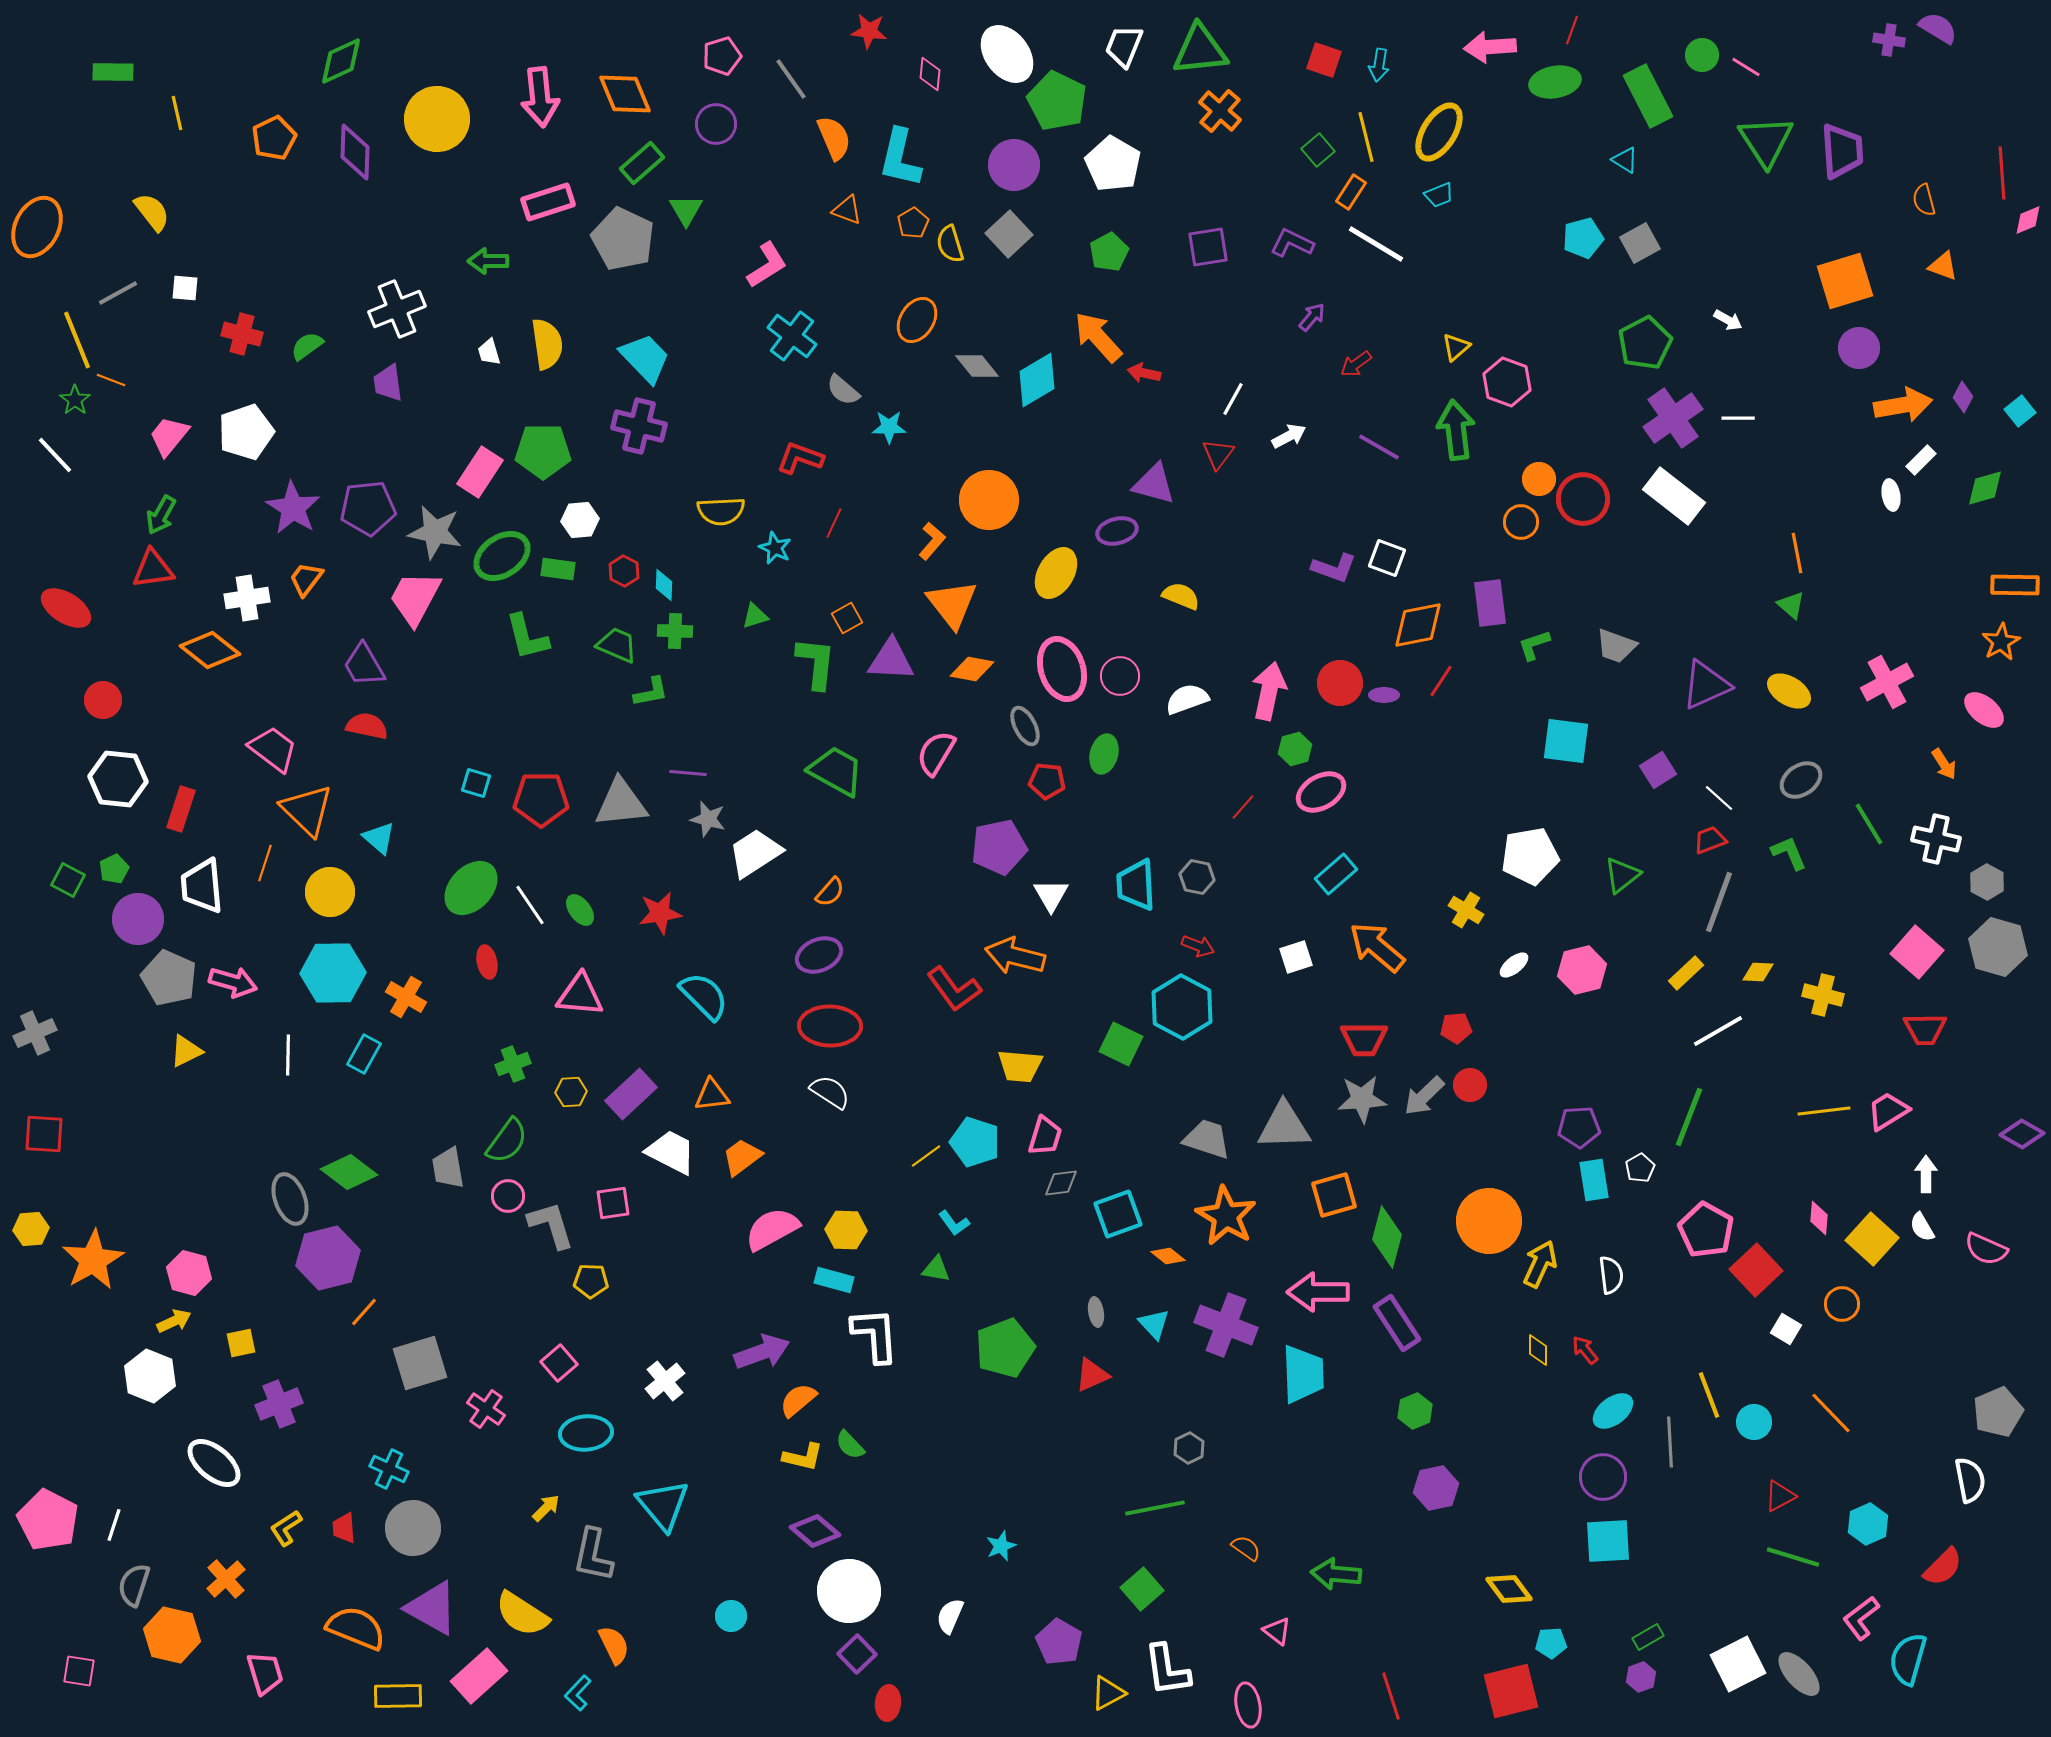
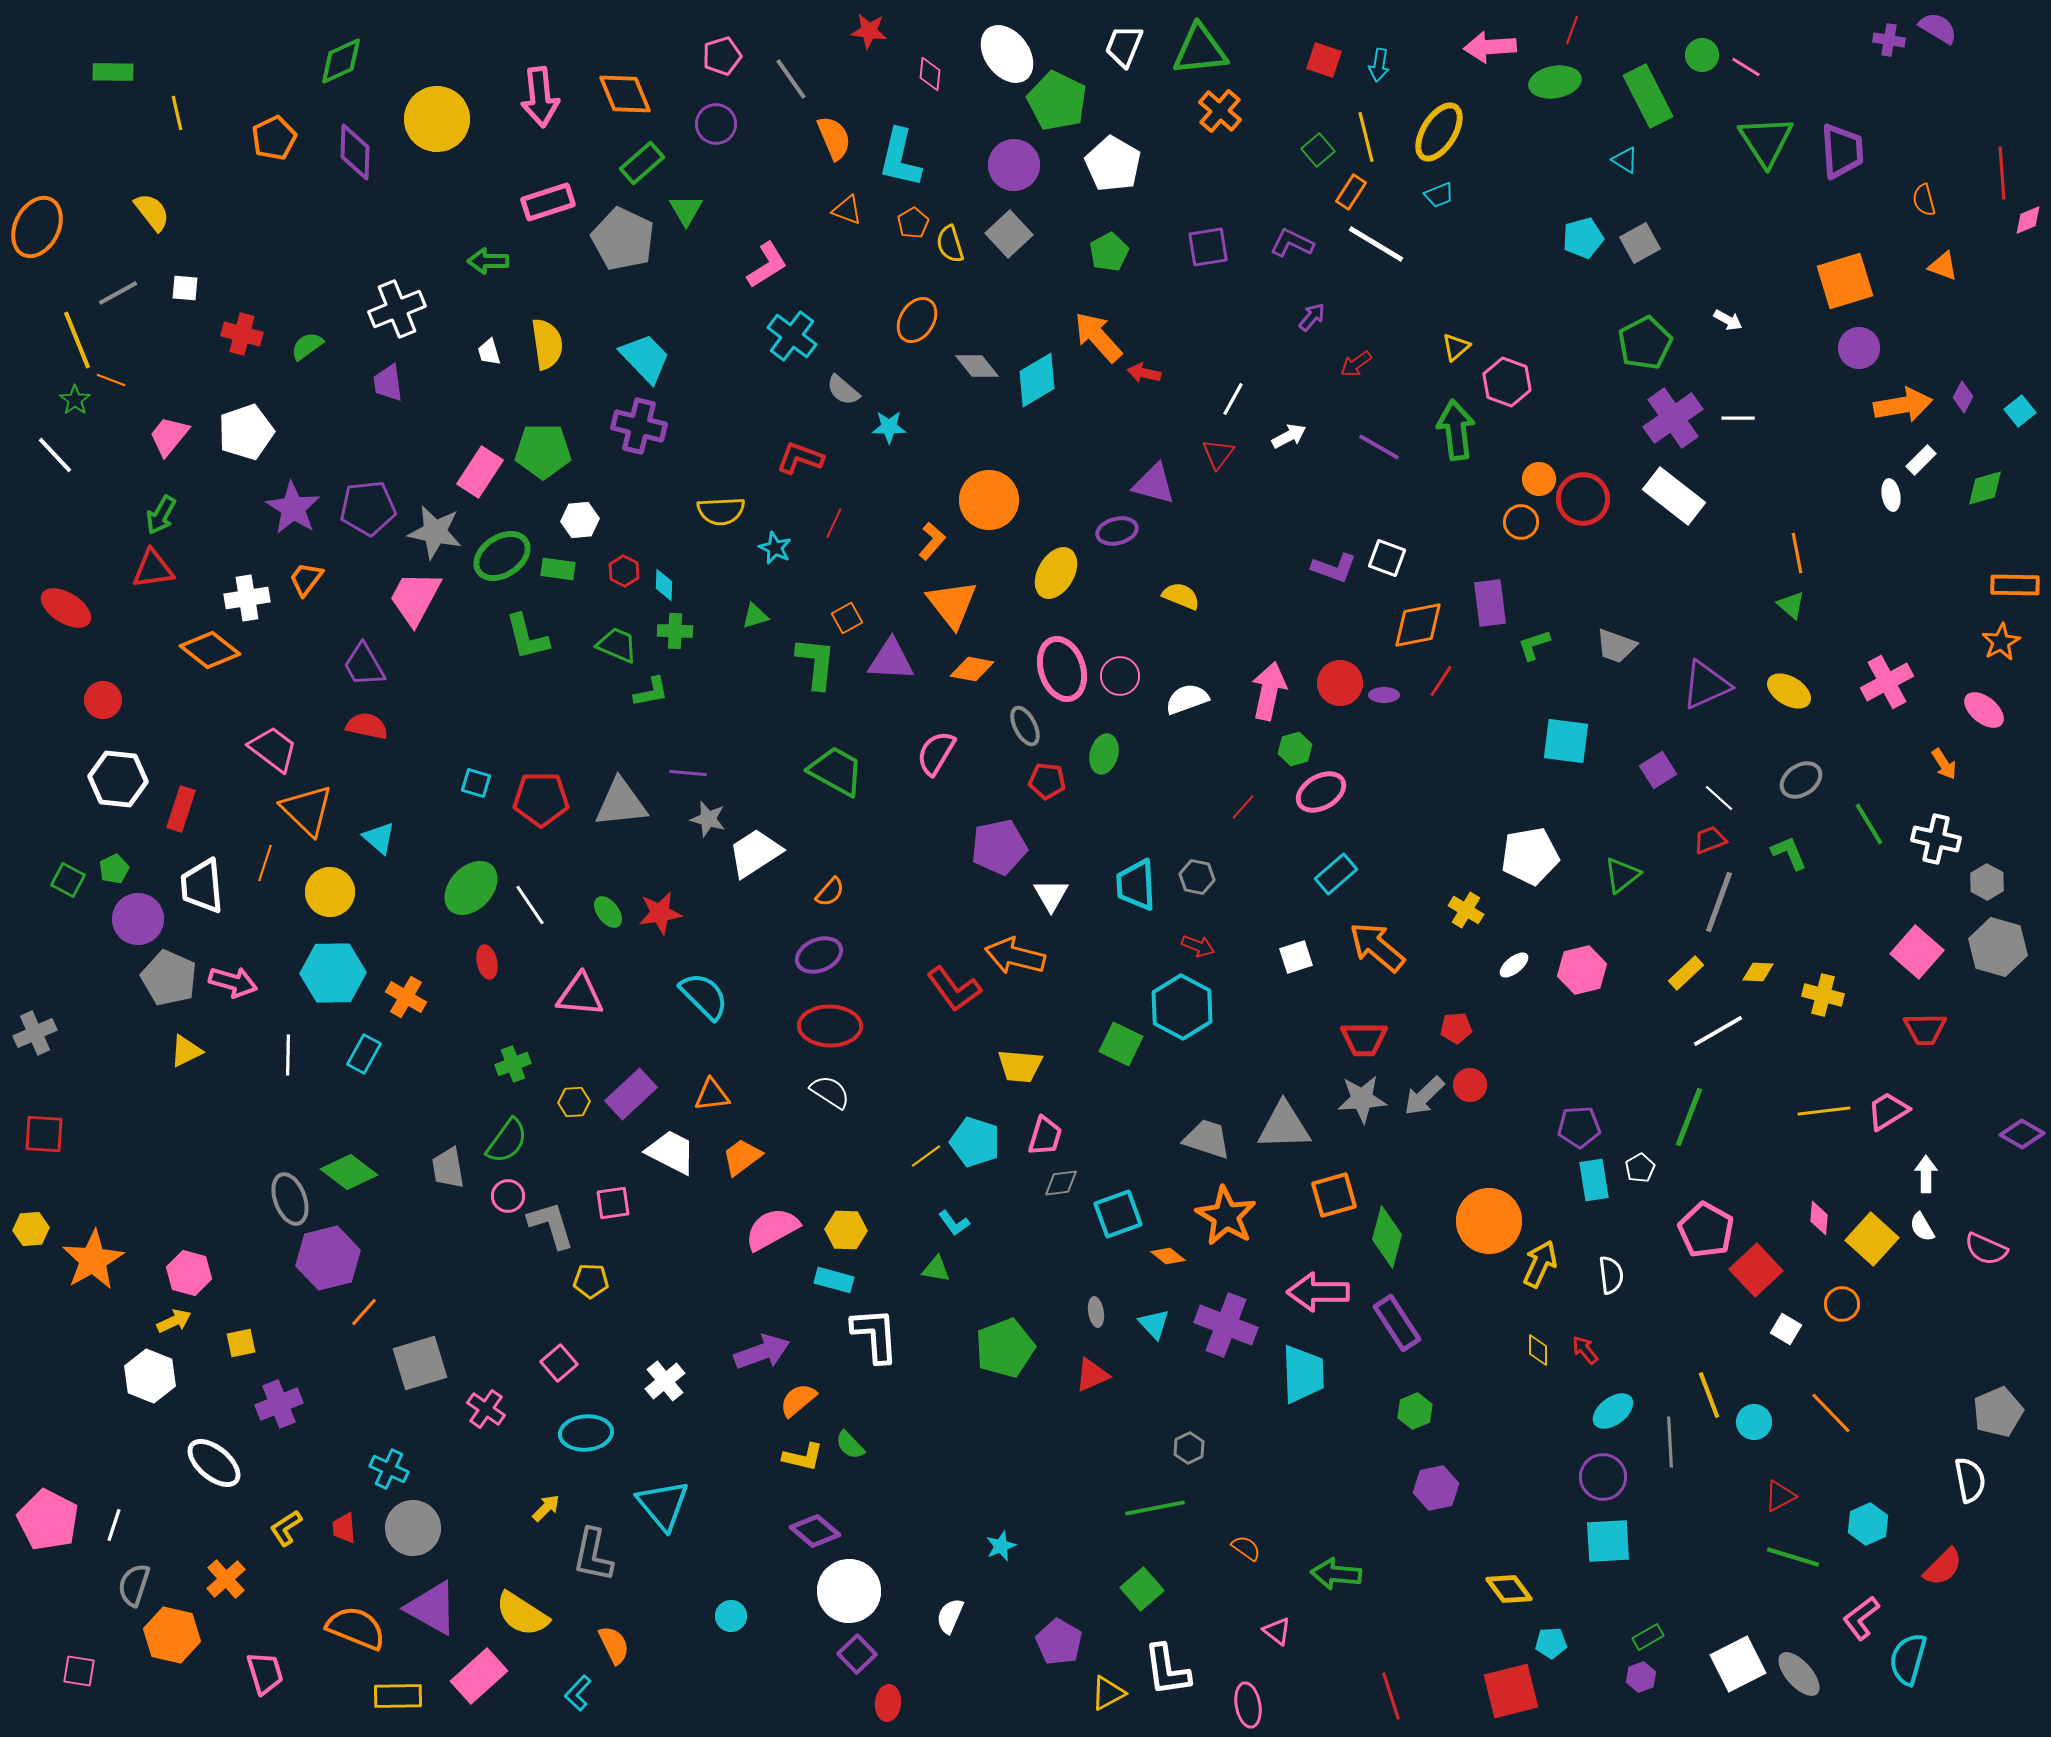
green ellipse at (580, 910): moved 28 px right, 2 px down
yellow hexagon at (571, 1092): moved 3 px right, 10 px down
